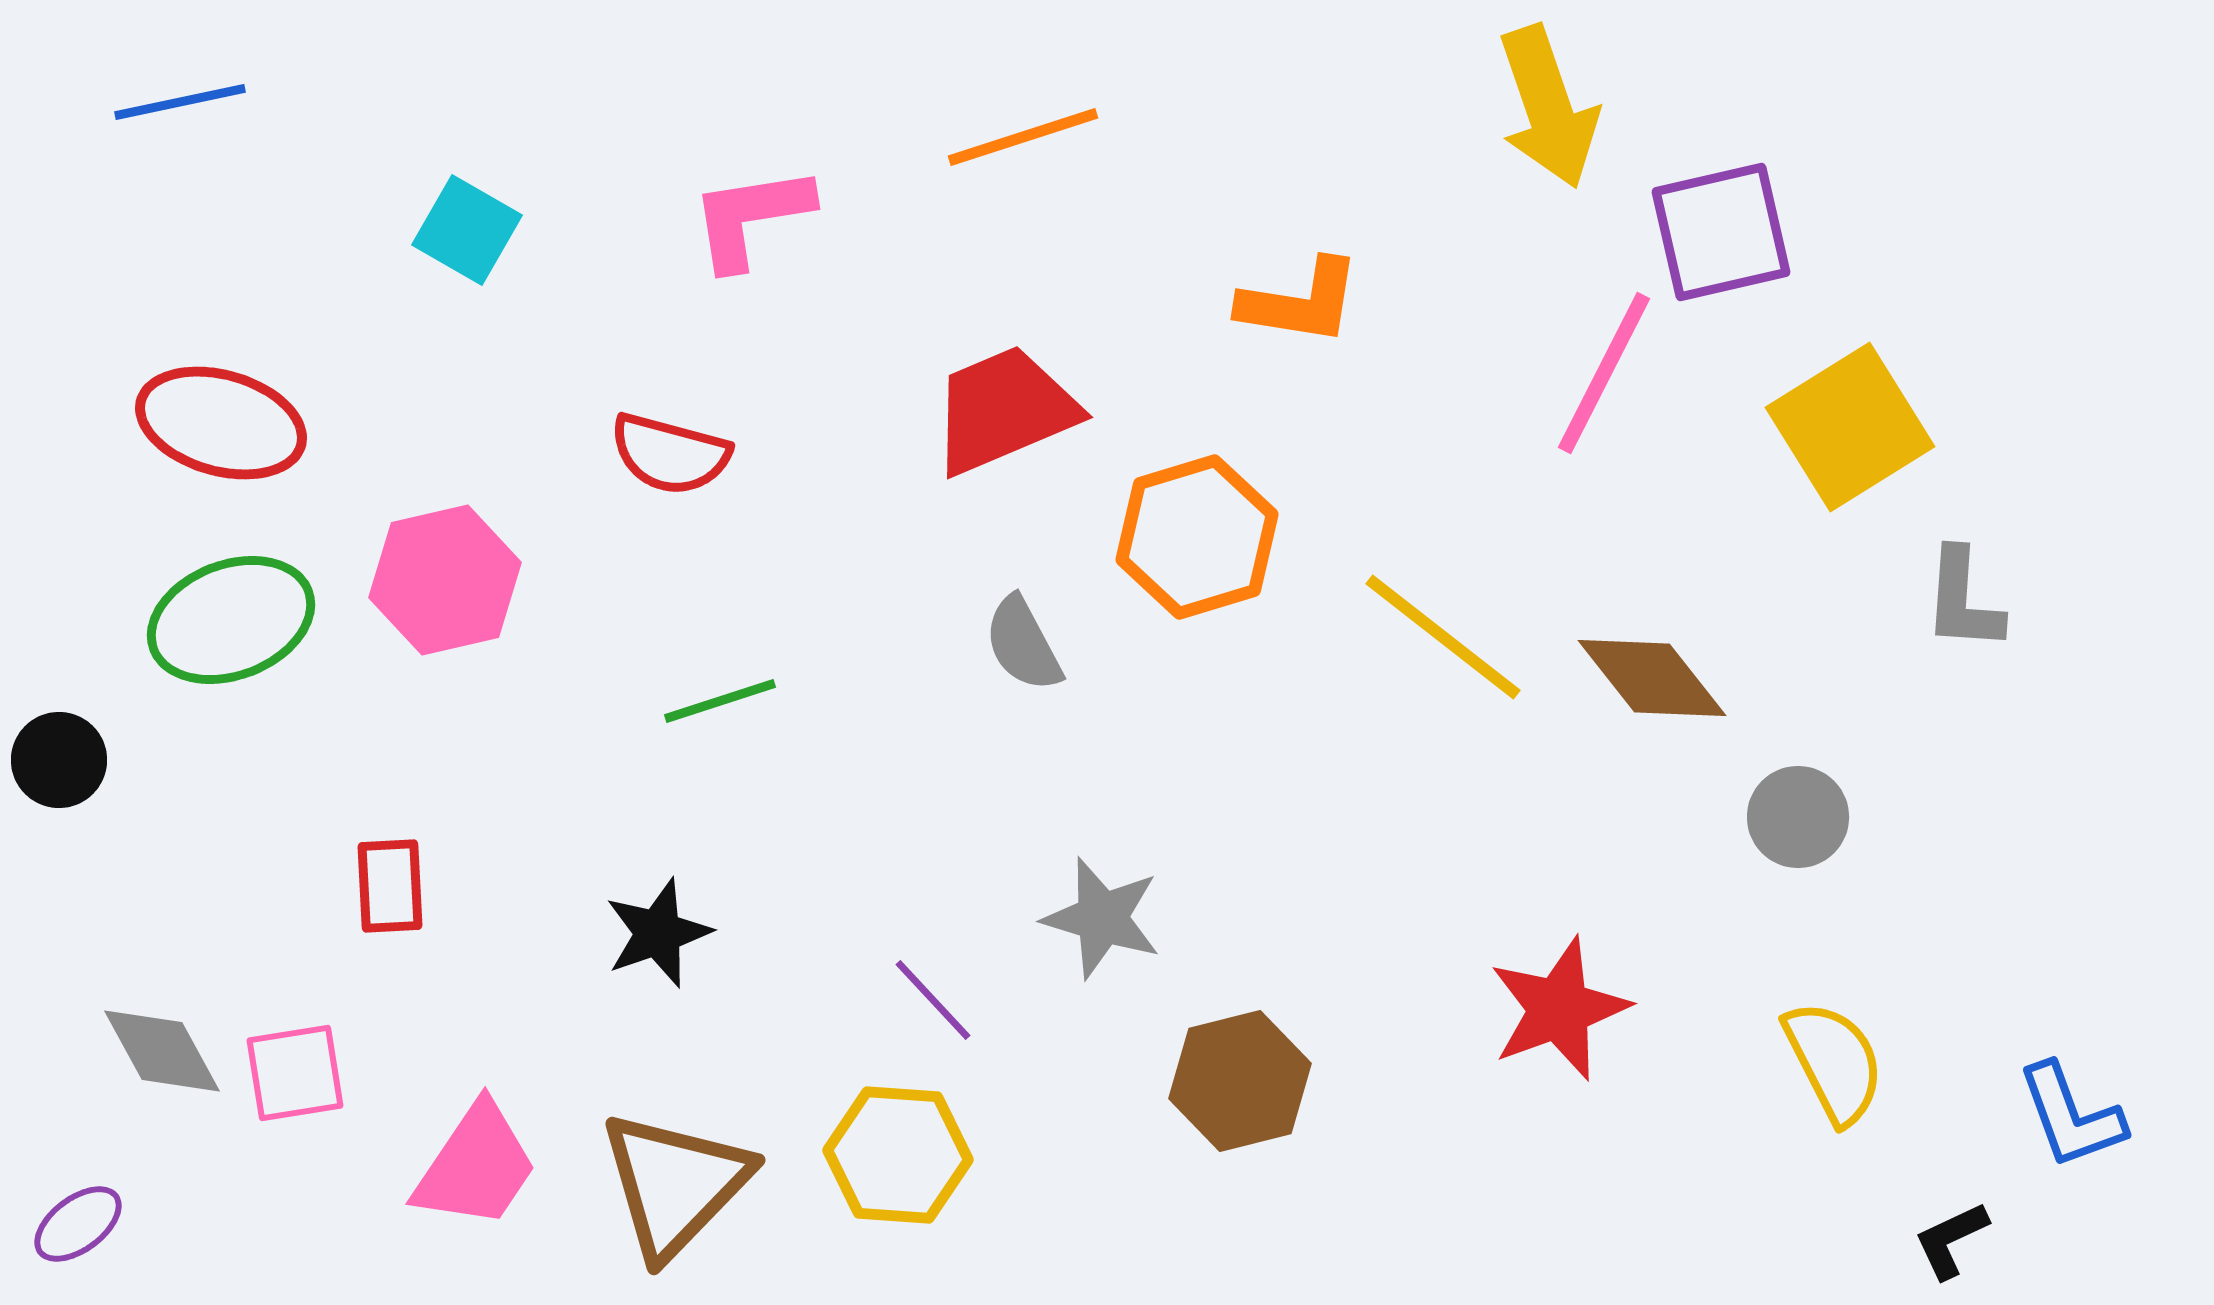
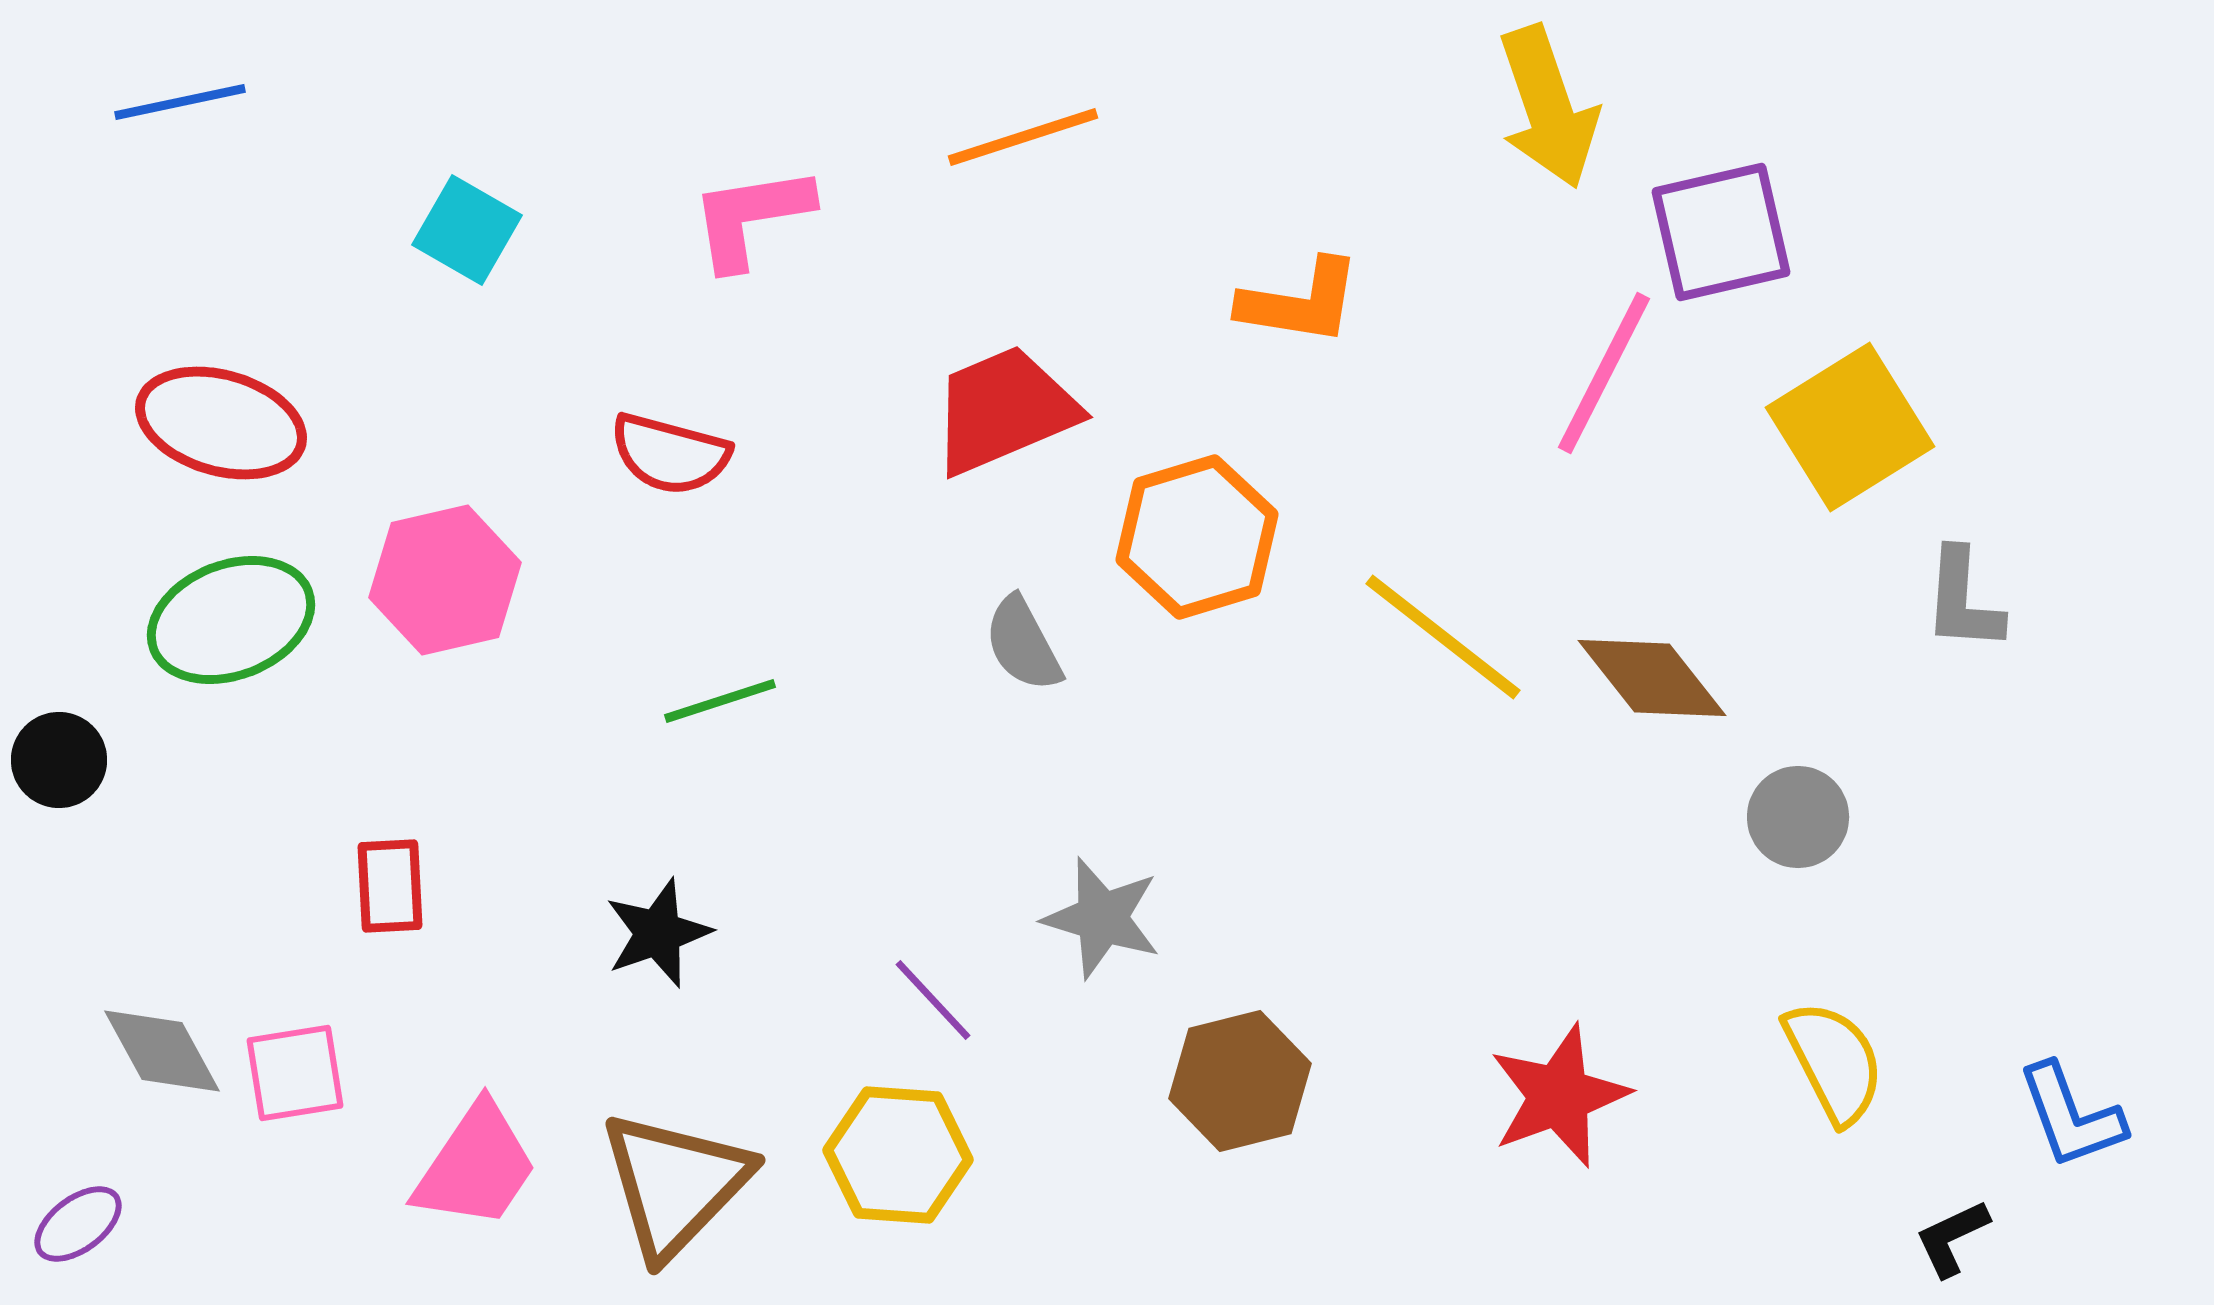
red star: moved 87 px down
black L-shape: moved 1 px right, 2 px up
